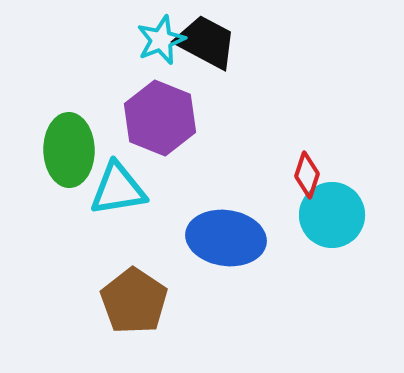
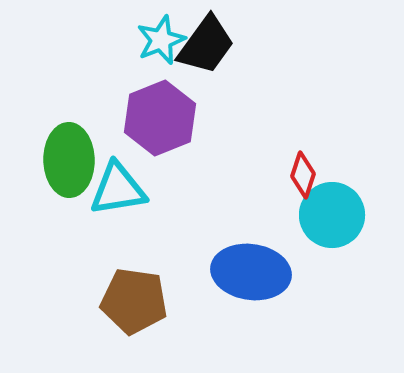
black trapezoid: moved 3 px down; rotated 98 degrees clockwise
purple hexagon: rotated 16 degrees clockwise
green ellipse: moved 10 px down
red diamond: moved 4 px left
blue ellipse: moved 25 px right, 34 px down
brown pentagon: rotated 26 degrees counterclockwise
